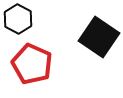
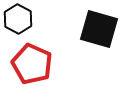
black square: moved 8 px up; rotated 18 degrees counterclockwise
